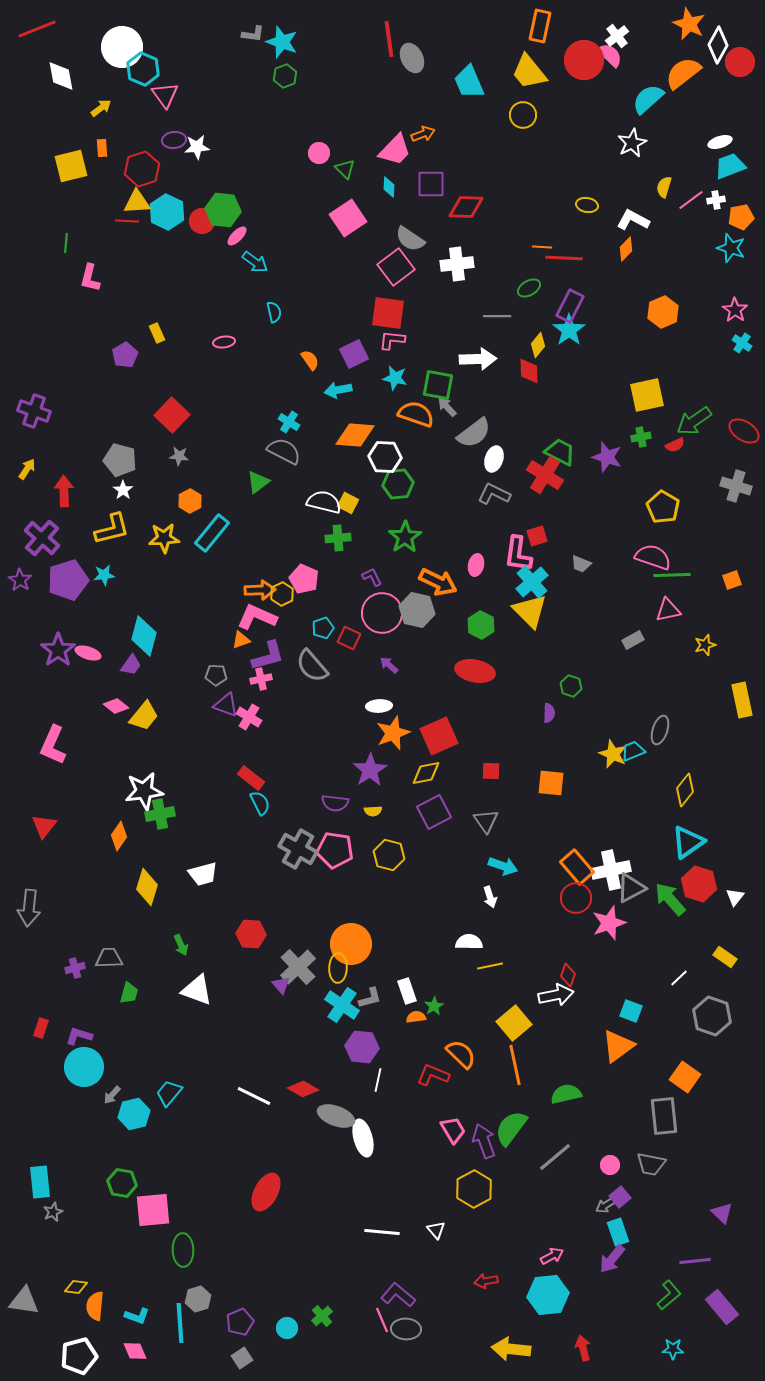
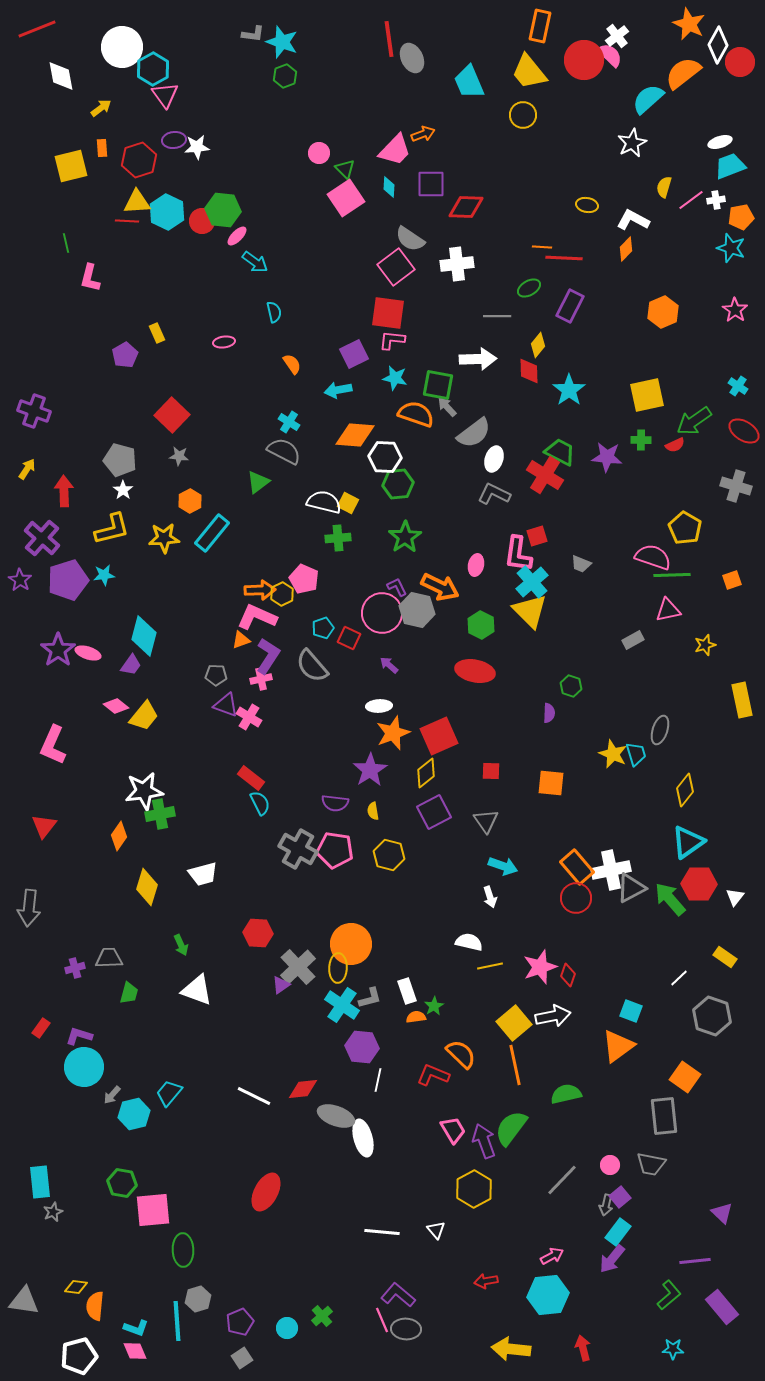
cyan hexagon at (143, 69): moved 10 px right; rotated 8 degrees clockwise
red hexagon at (142, 169): moved 3 px left, 9 px up
pink square at (348, 218): moved 2 px left, 20 px up
green line at (66, 243): rotated 18 degrees counterclockwise
cyan star at (569, 330): moved 60 px down
cyan cross at (742, 343): moved 4 px left, 43 px down
orange semicircle at (310, 360): moved 18 px left, 4 px down
green cross at (641, 437): moved 3 px down; rotated 12 degrees clockwise
purple star at (607, 457): rotated 12 degrees counterclockwise
yellow pentagon at (663, 507): moved 22 px right, 21 px down
purple L-shape at (372, 577): moved 25 px right, 10 px down
orange arrow at (438, 582): moved 2 px right, 5 px down
purple L-shape at (268, 656): rotated 42 degrees counterclockwise
cyan trapezoid at (633, 751): moved 3 px right, 3 px down; rotated 95 degrees clockwise
yellow diamond at (426, 773): rotated 28 degrees counterclockwise
yellow semicircle at (373, 811): rotated 84 degrees clockwise
red hexagon at (699, 884): rotated 16 degrees counterclockwise
pink star at (609, 923): moved 69 px left, 44 px down
red hexagon at (251, 934): moved 7 px right, 1 px up
white semicircle at (469, 942): rotated 12 degrees clockwise
purple triangle at (281, 985): rotated 36 degrees clockwise
white arrow at (556, 995): moved 3 px left, 21 px down
red rectangle at (41, 1028): rotated 18 degrees clockwise
red diamond at (303, 1089): rotated 36 degrees counterclockwise
gray line at (555, 1157): moved 7 px right, 23 px down; rotated 6 degrees counterclockwise
gray arrow at (606, 1205): rotated 45 degrees counterclockwise
cyan rectangle at (618, 1232): rotated 56 degrees clockwise
cyan L-shape at (137, 1316): moved 1 px left, 12 px down
cyan line at (180, 1323): moved 3 px left, 2 px up
